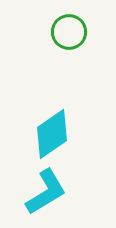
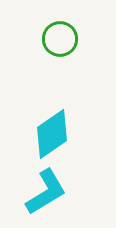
green circle: moved 9 px left, 7 px down
